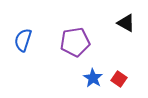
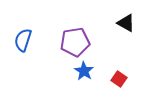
blue star: moved 9 px left, 7 px up
